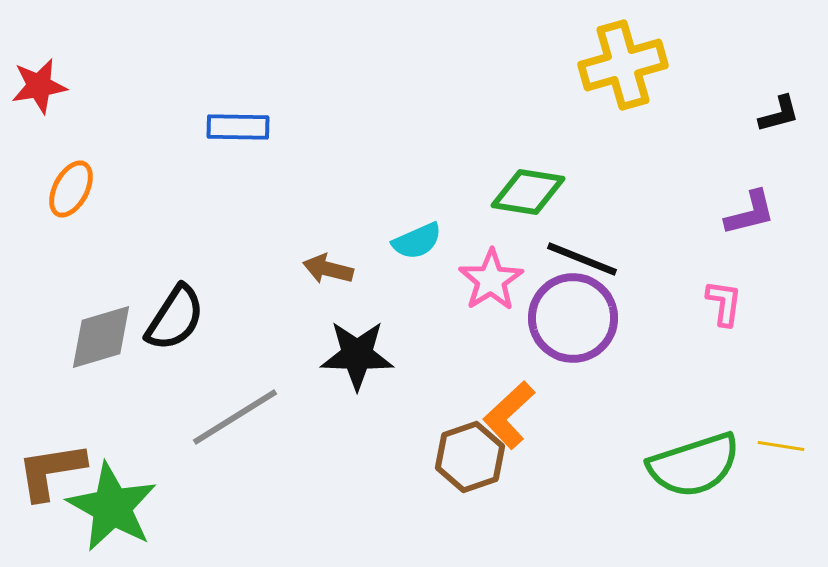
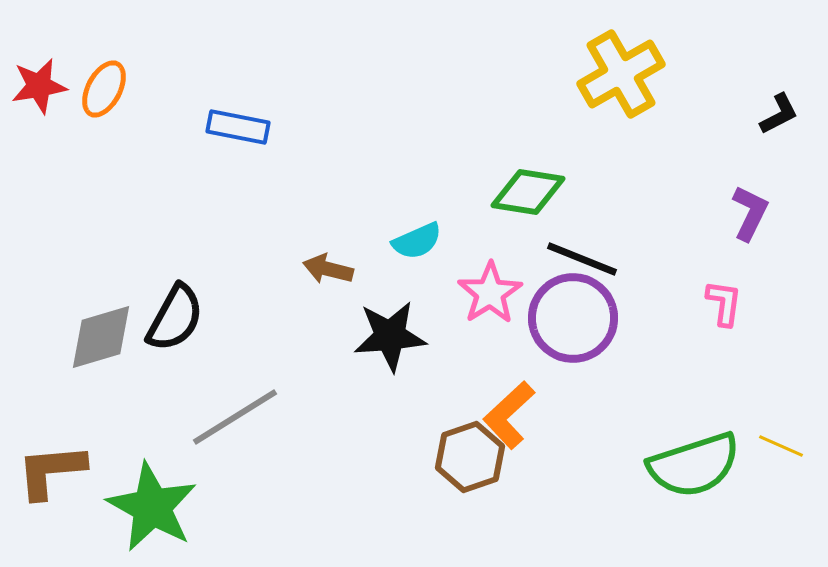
yellow cross: moved 2 px left, 9 px down; rotated 14 degrees counterclockwise
black L-shape: rotated 12 degrees counterclockwise
blue rectangle: rotated 10 degrees clockwise
orange ellipse: moved 33 px right, 100 px up
purple L-shape: rotated 50 degrees counterclockwise
pink star: moved 1 px left, 13 px down
black semicircle: rotated 4 degrees counterclockwise
black star: moved 33 px right, 19 px up; rotated 6 degrees counterclockwise
yellow line: rotated 15 degrees clockwise
brown L-shape: rotated 4 degrees clockwise
green star: moved 40 px right
